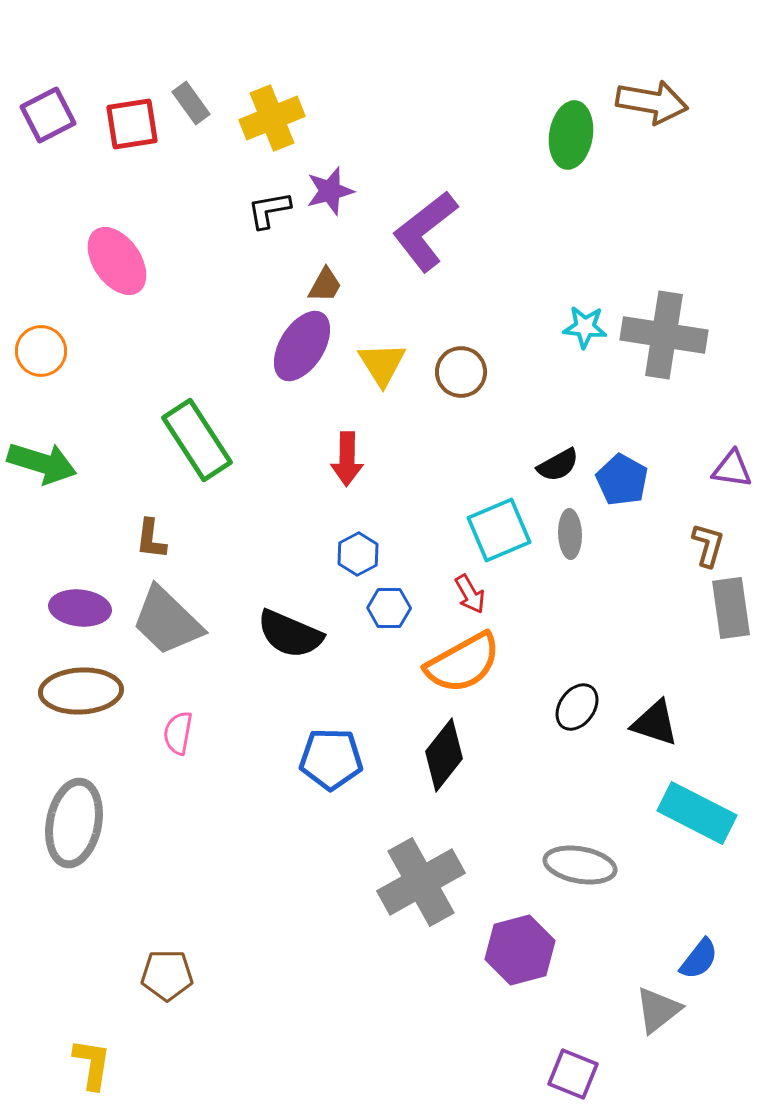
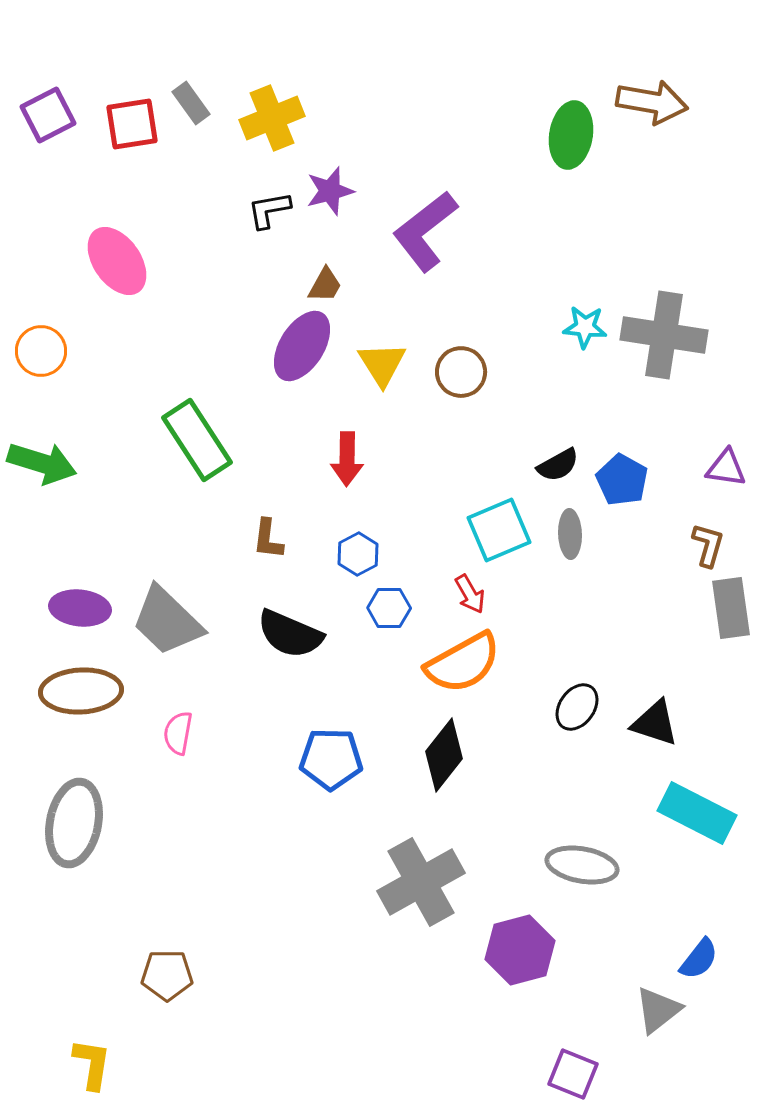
purple triangle at (732, 469): moved 6 px left, 1 px up
brown L-shape at (151, 539): moved 117 px right
gray ellipse at (580, 865): moved 2 px right
